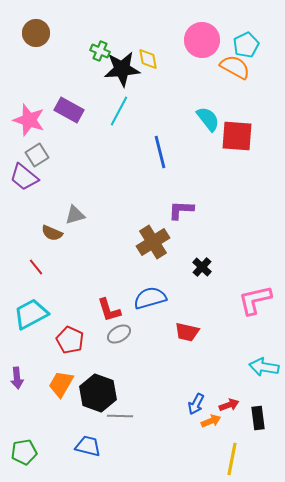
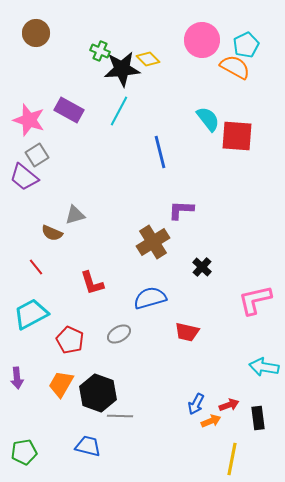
yellow diamond: rotated 35 degrees counterclockwise
red L-shape: moved 17 px left, 27 px up
